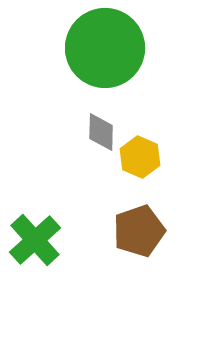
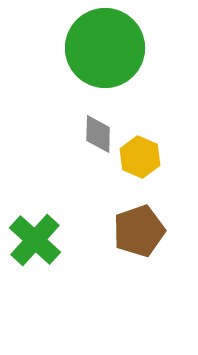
gray diamond: moved 3 px left, 2 px down
green cross: rotated 6 degrees counterclockwise
